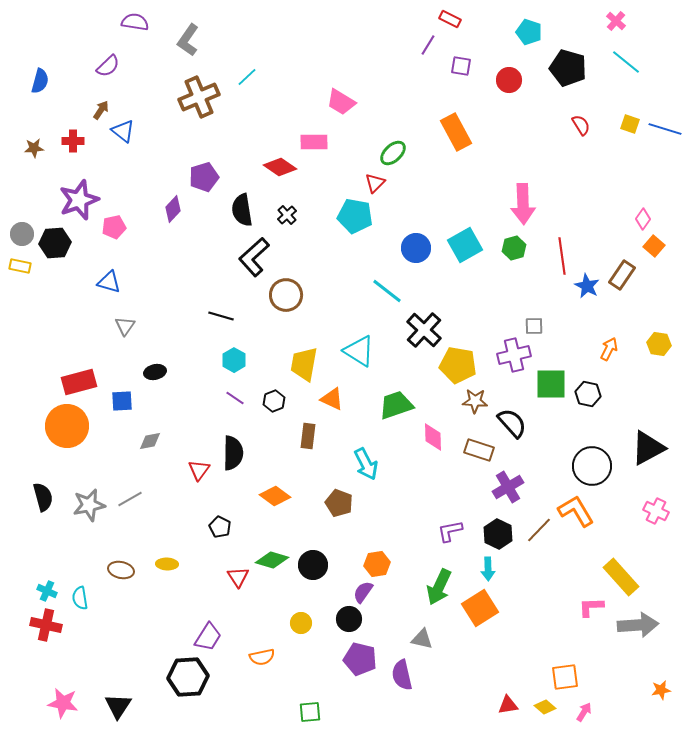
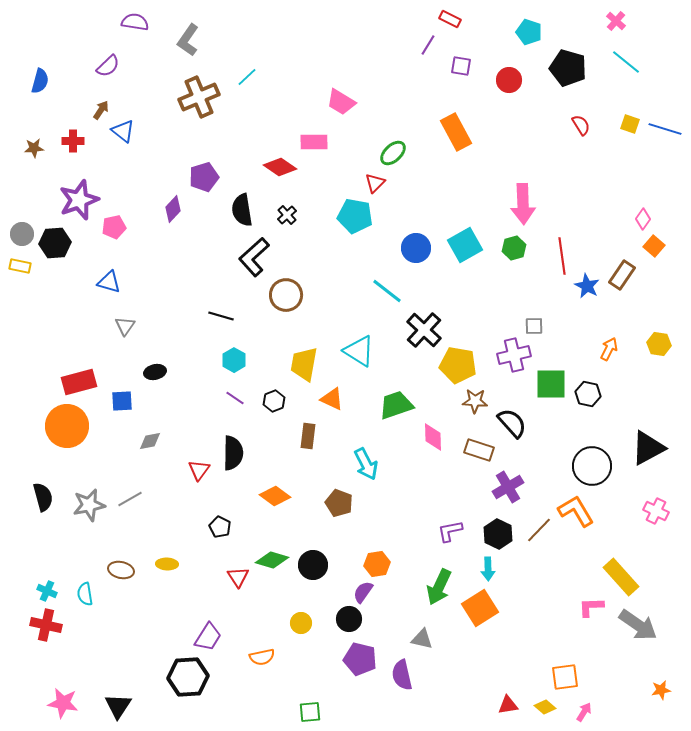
cyan semicircle at (80, 598): moved 5 px right, 4 px up
gray arrow at (638, 625): rotated 39 degrees clockwise
